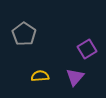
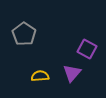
purple square: rotated 30 degrees counterclockwise
purple triangle: moved 3 px left, 4 px up
